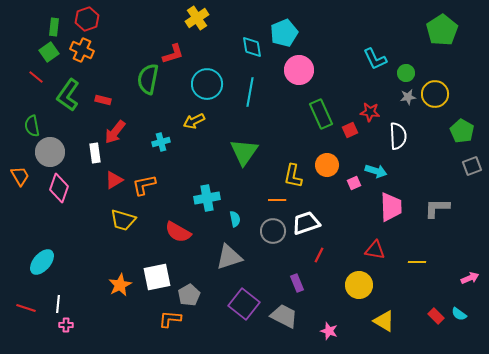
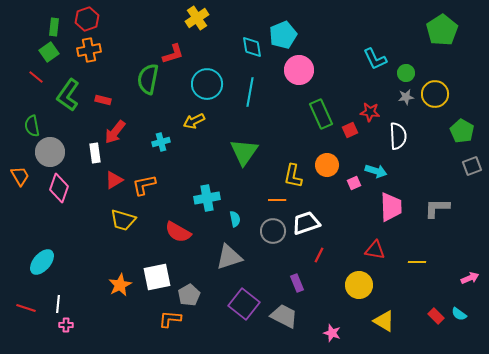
cyan pentagon at (284, 33): moved 1 px left, 2 px down
orange cross at (82, 50): moved 7 px right; rotated 35 degrees counterclockwise
gray star at (408, 97): moved 2 px left
pink star at (329, 331): moved 3 px right, 2 px down
